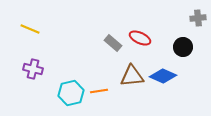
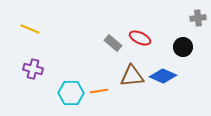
cyan hexagon: rotated 15 degrees clockwise
